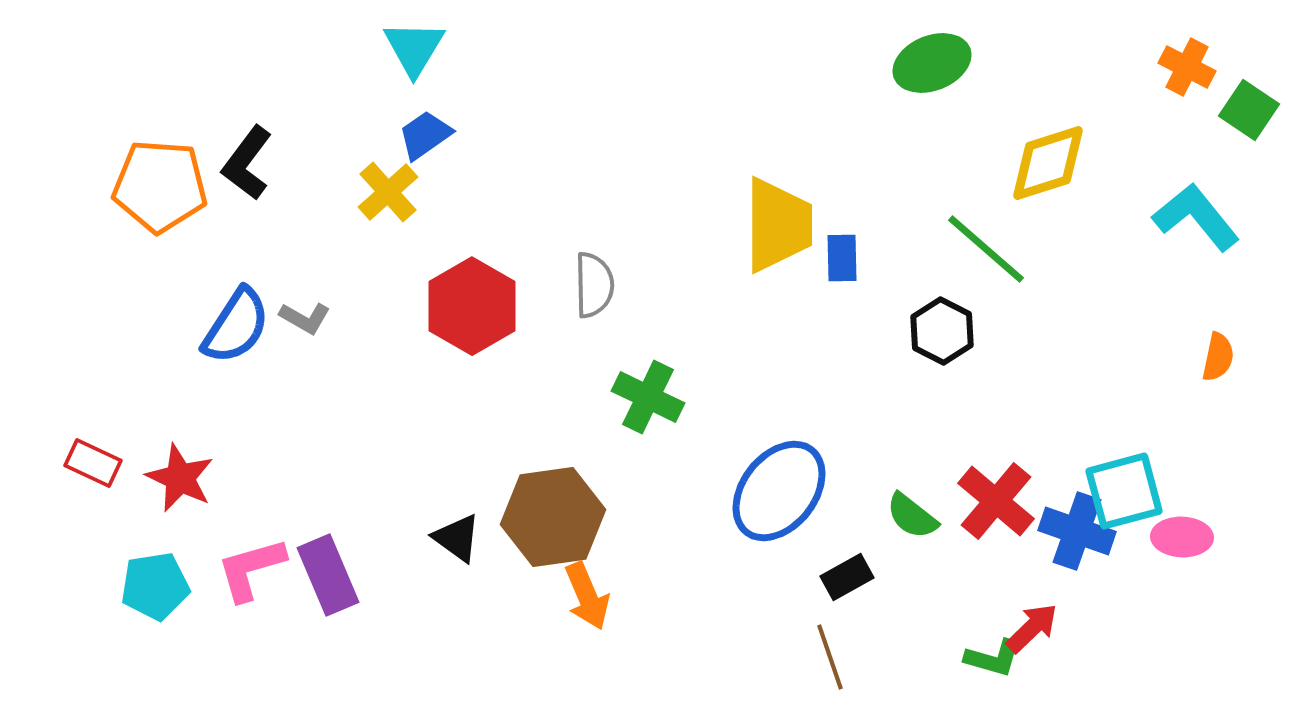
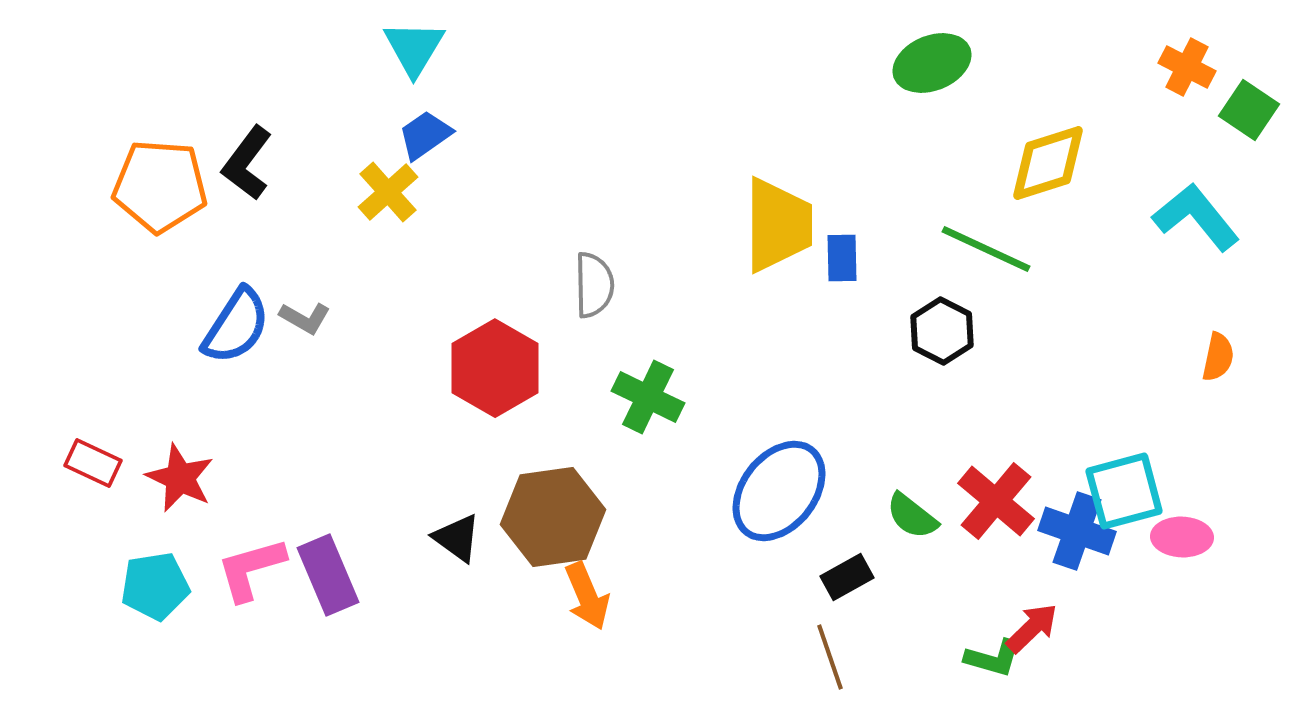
green line: rotated 16 degrees counterclockwise
red hexagon: moved 23 px right, 62 px down
